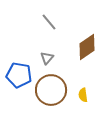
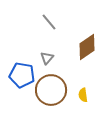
blue pentagon: moved 3 px right
